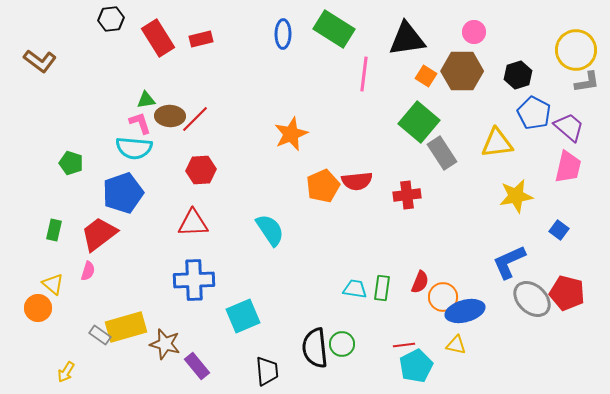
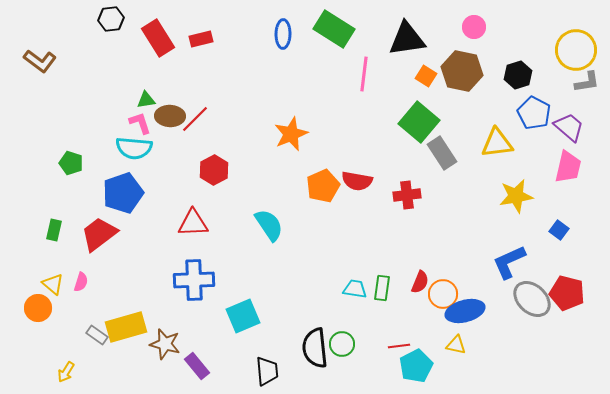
pink circle at (474, 32): moved 5 px up
brown hexagon at (462, 71): rotated 12 degrees clockwise
red hexagon at (201, 170): moved 13 px right; rotated 24 degrees counterclockwise
red semicircle at (357, 181): rotated 16 degrees clockwise
cyan semicircle at (270, 230): moved 1 px left, 5 px up
pink semicircle at (88, 271): moved 7 px left, 11 px down
orange circle at (443, 297): moved 3 px up
gray rectangle at (100, 335): moved 3 px left
red line at (404, 345): moved 5 px left, 1 px down
